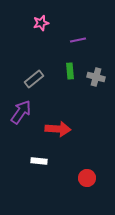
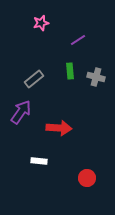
purple line: rotated 21 degrees counterclockwise
red arrow: moved 1 px right, 1 px up
